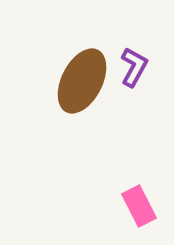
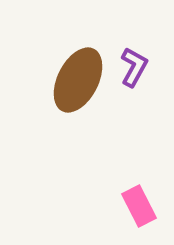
brown ellipse: moved 4 px left, 1 px up
